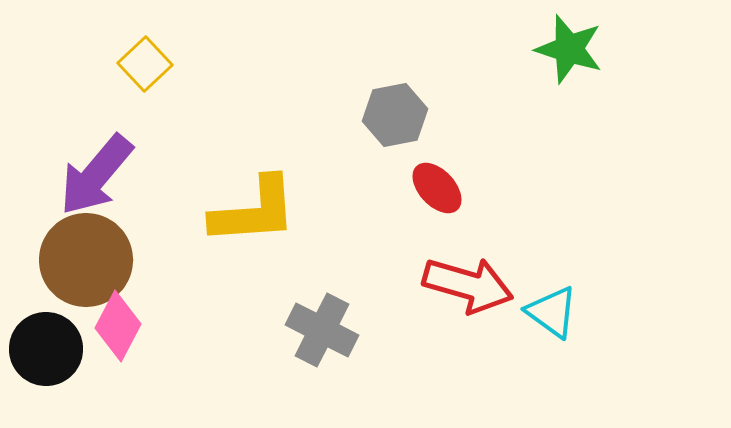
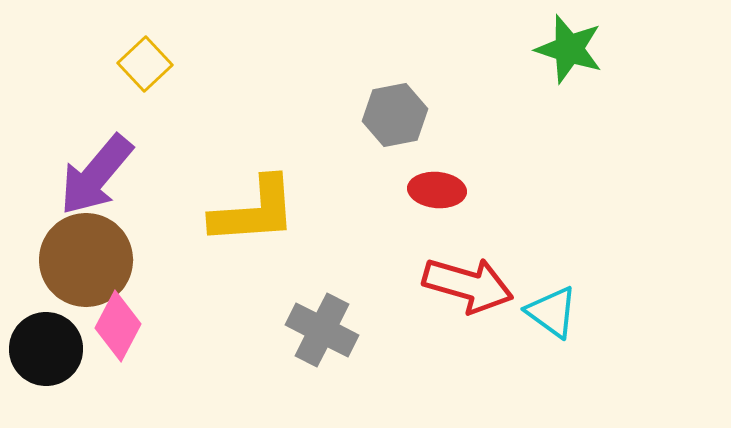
red ellipse: moved 2 px down; rotated 42 degrees counterclockwise
